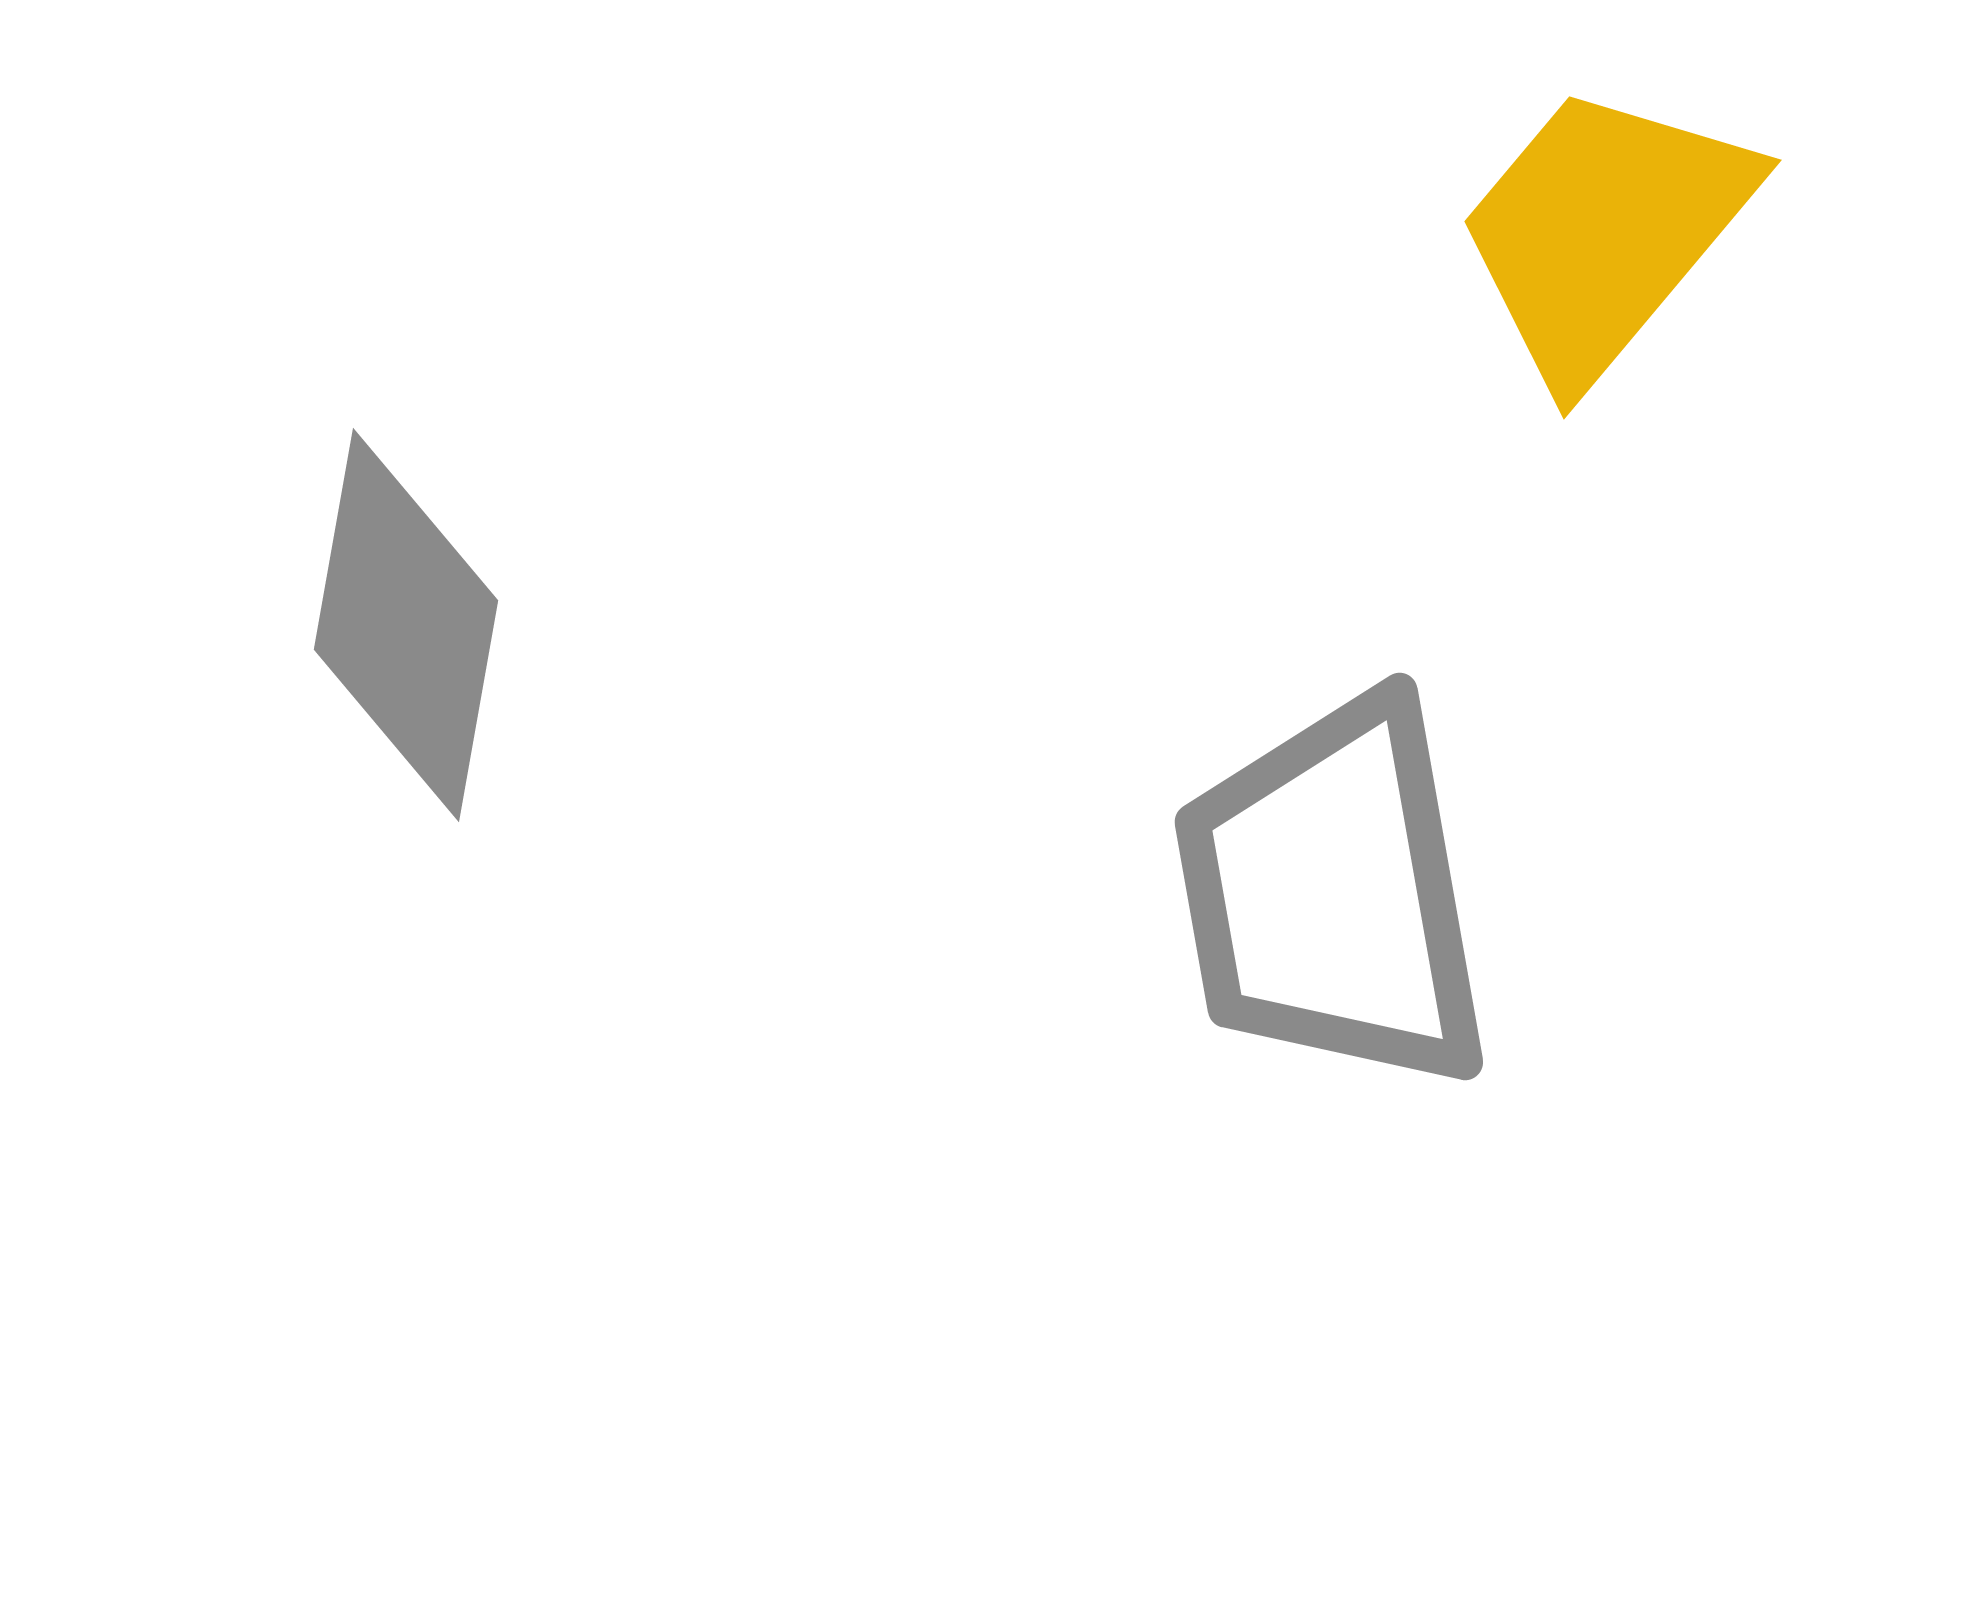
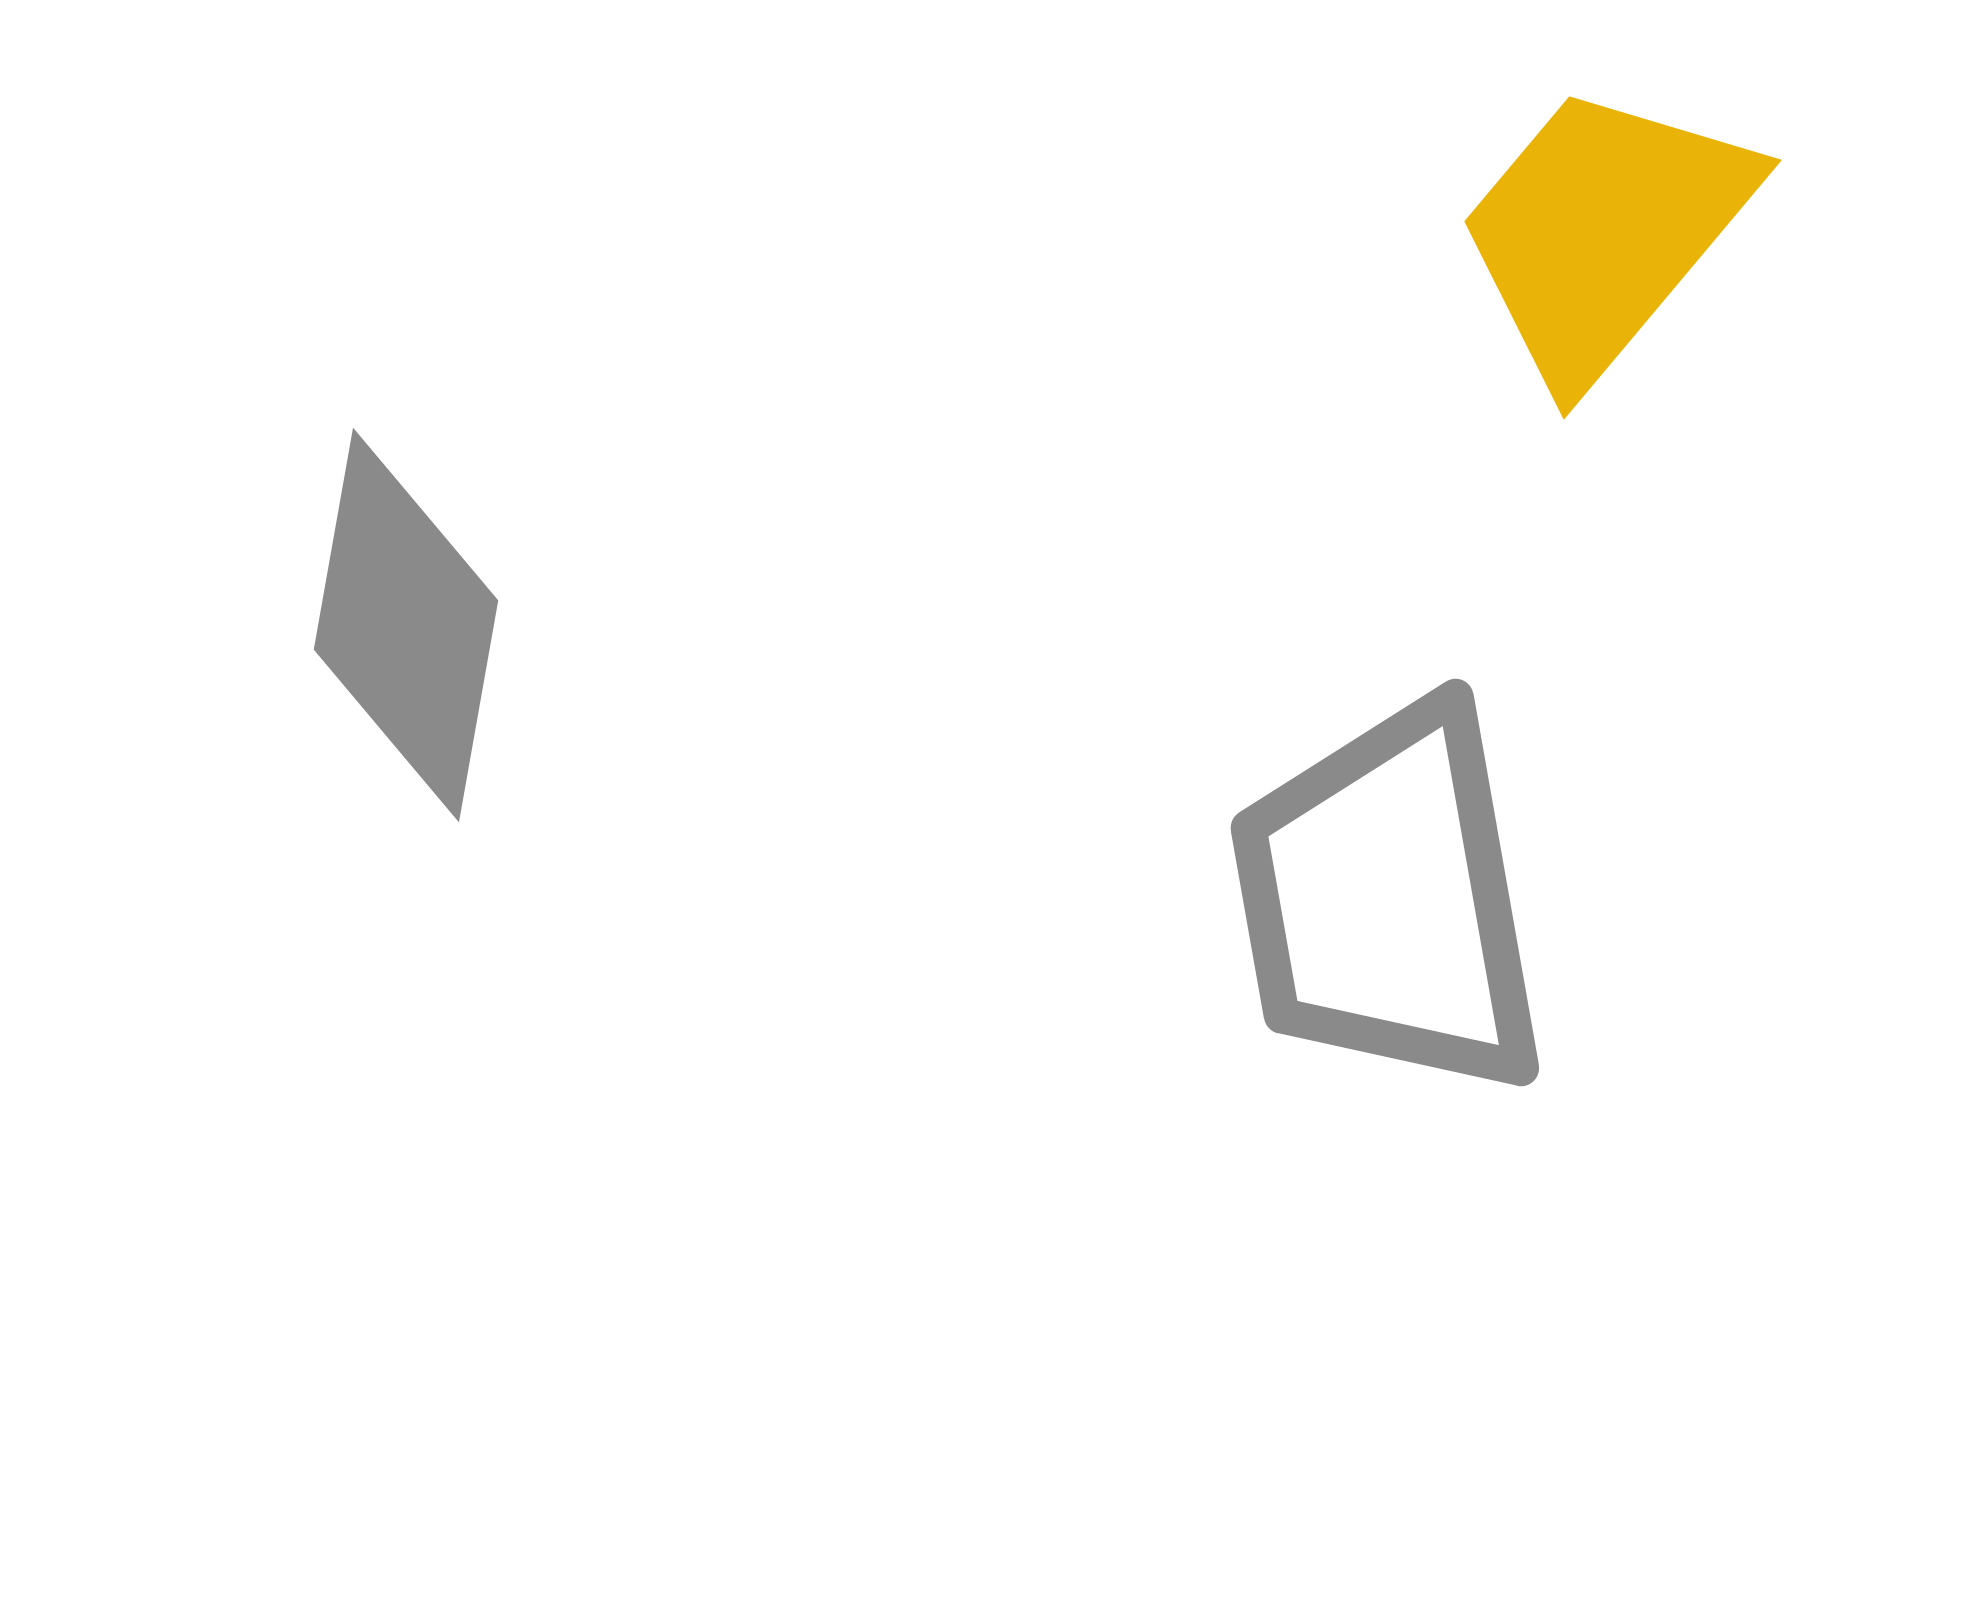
gray trapezoid: moved 56 px right, 6 px down
